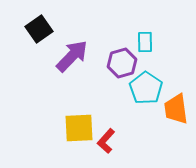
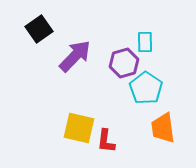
purple arrow: moved 3 px right
purple hexagon: moved 2 px right
orange trapezoid: moved 13 px left, 19 px down
yellow square: rotated 16 degrees clockwise
red L-shape: rotated 35 degrees counterclockwise
